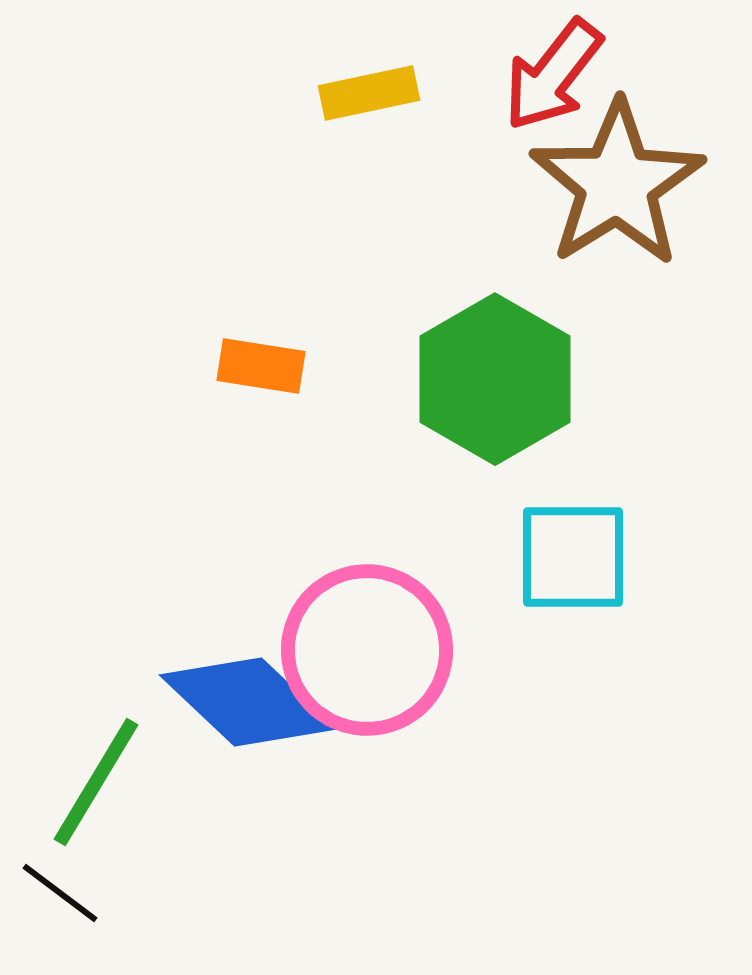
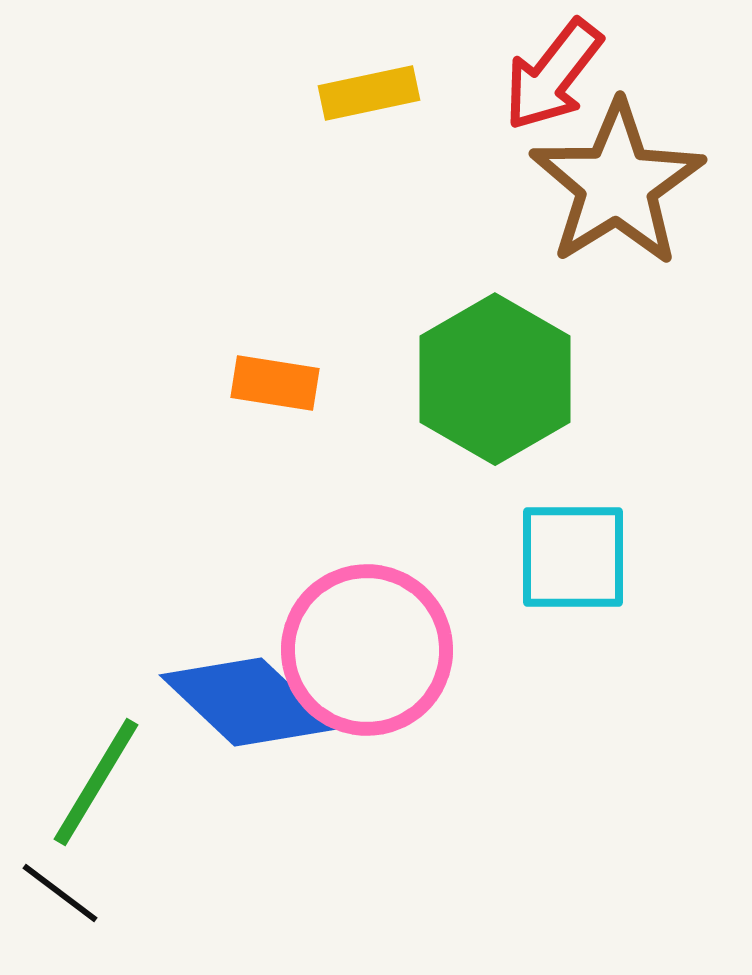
orange rectangle: moved 14 px right, 17 px down
